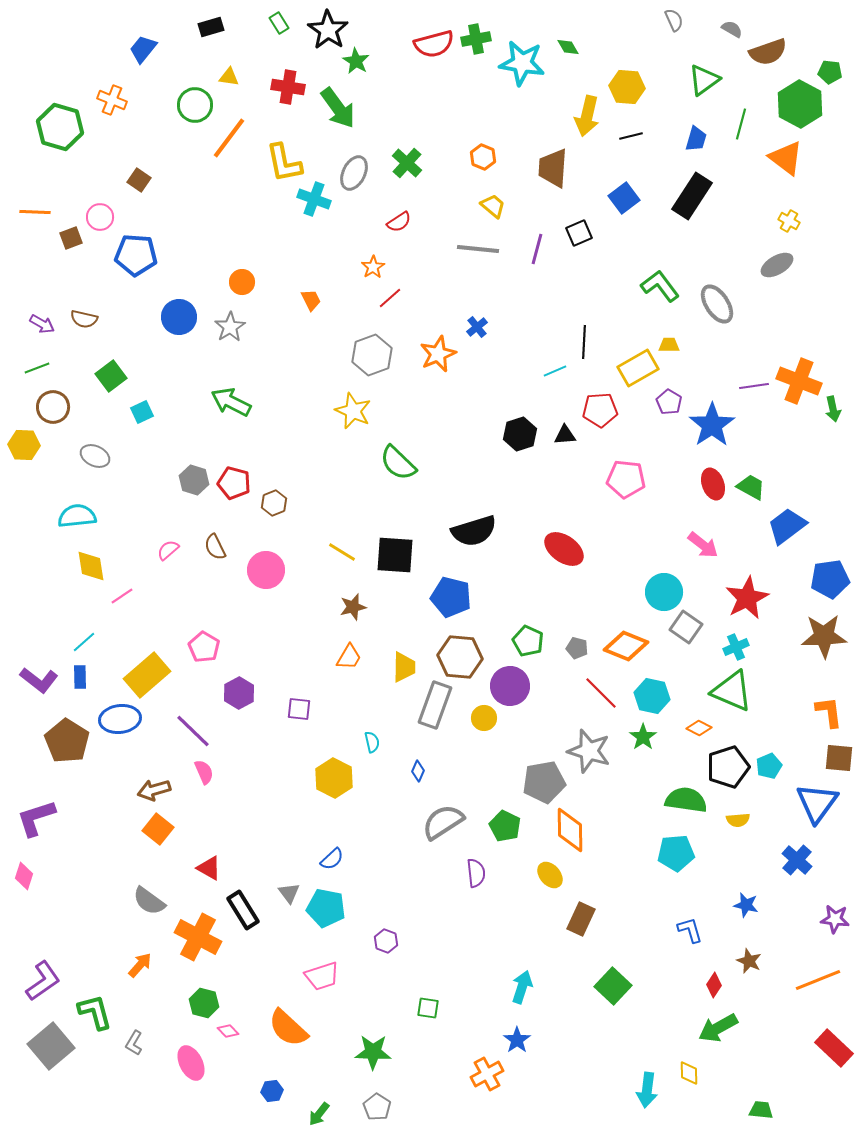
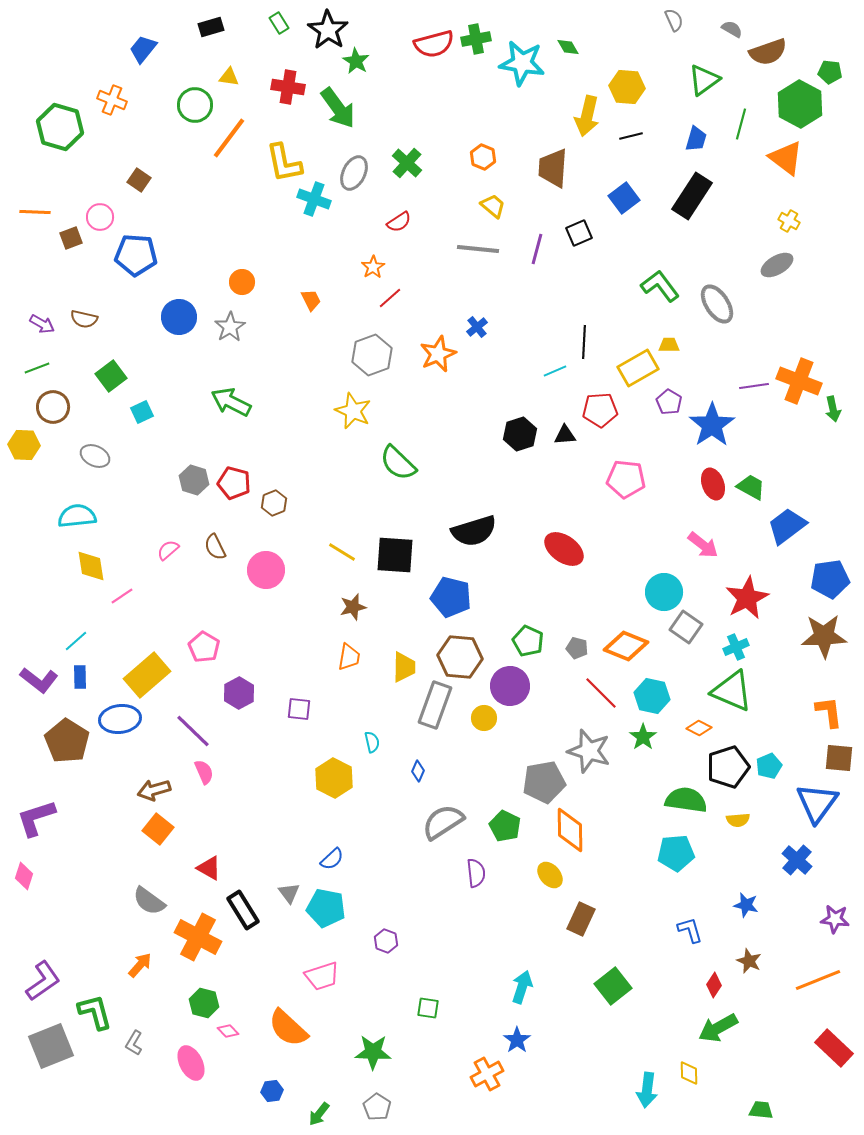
cyan line at (84, 642): moved 8 px left, 1 px up
orange trapezoid at (349, 657): rotated 20 degrees counterclockwise
green square at (613, 986): rotated 9 degrees clockwise
gray square at (51, 1046): rotated 18 degrees clockwise
